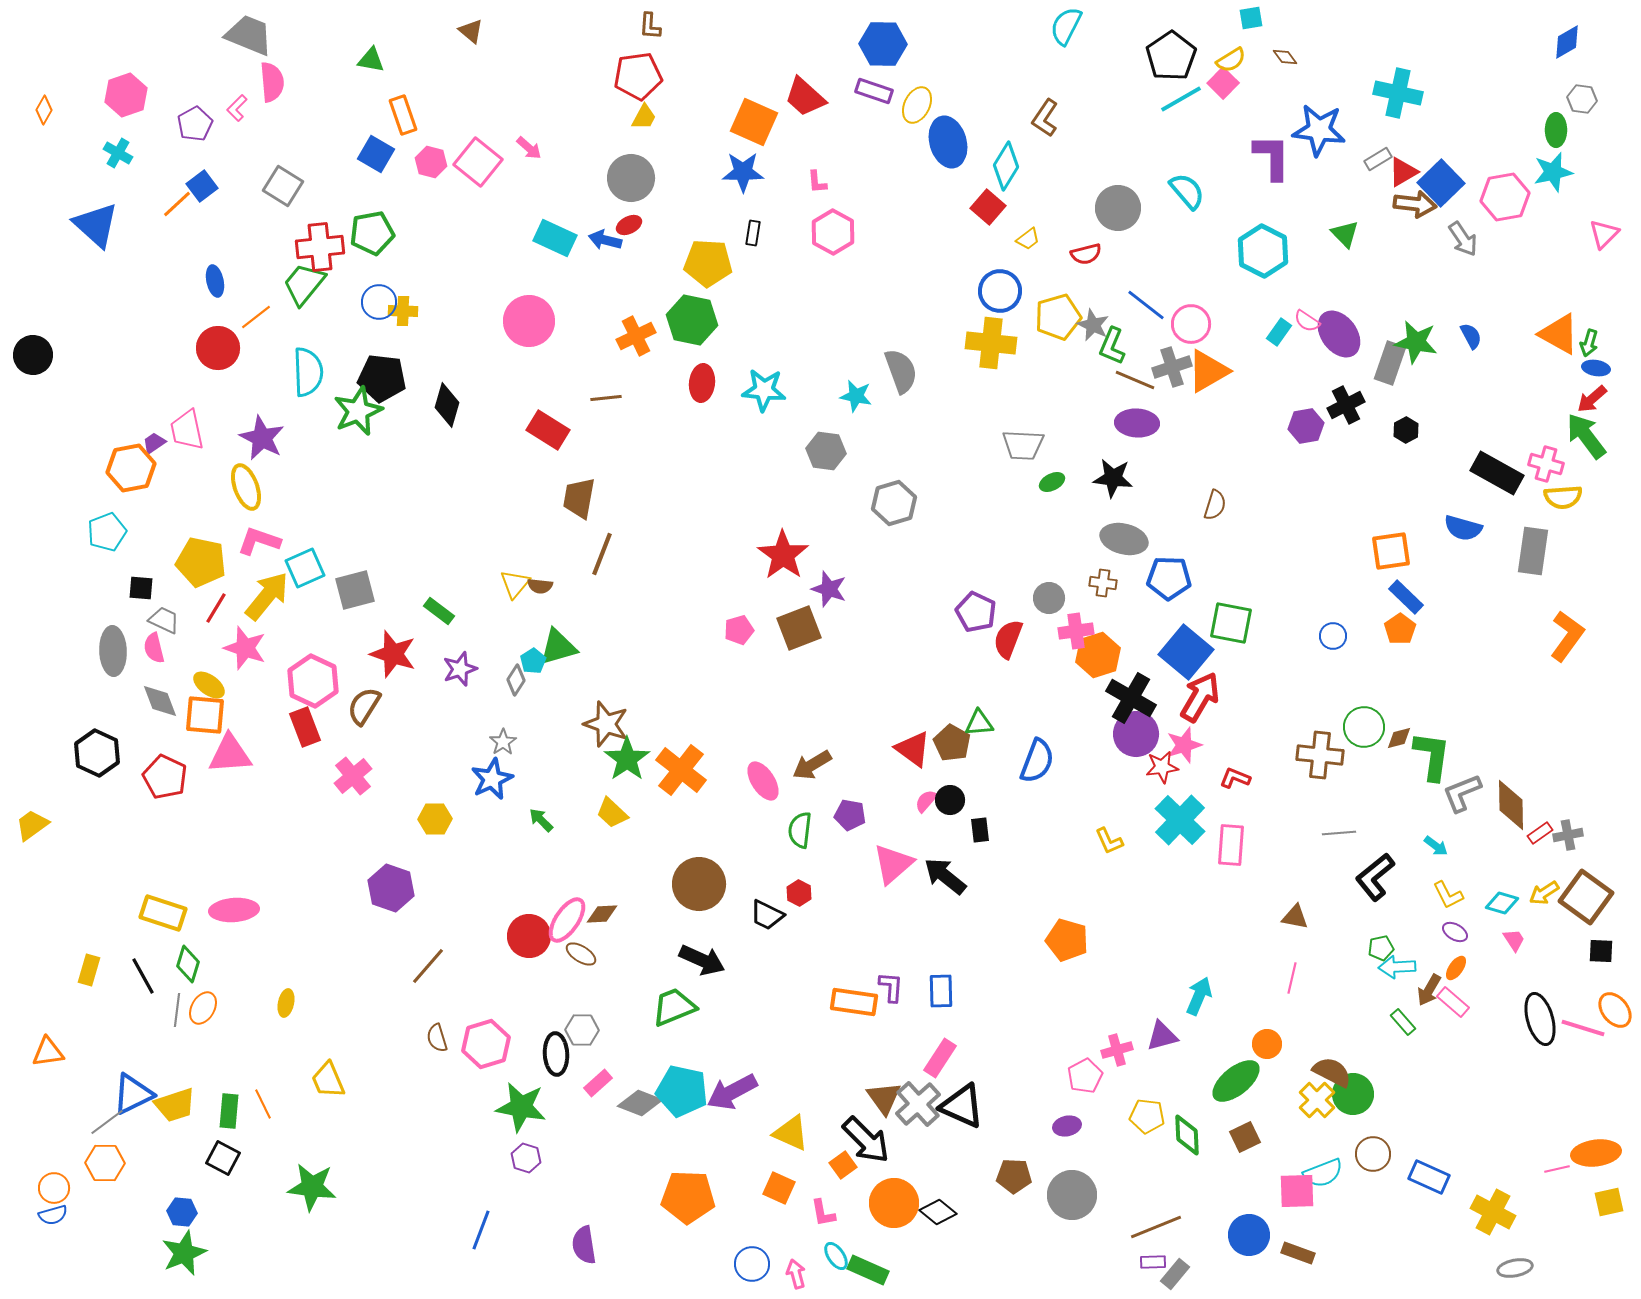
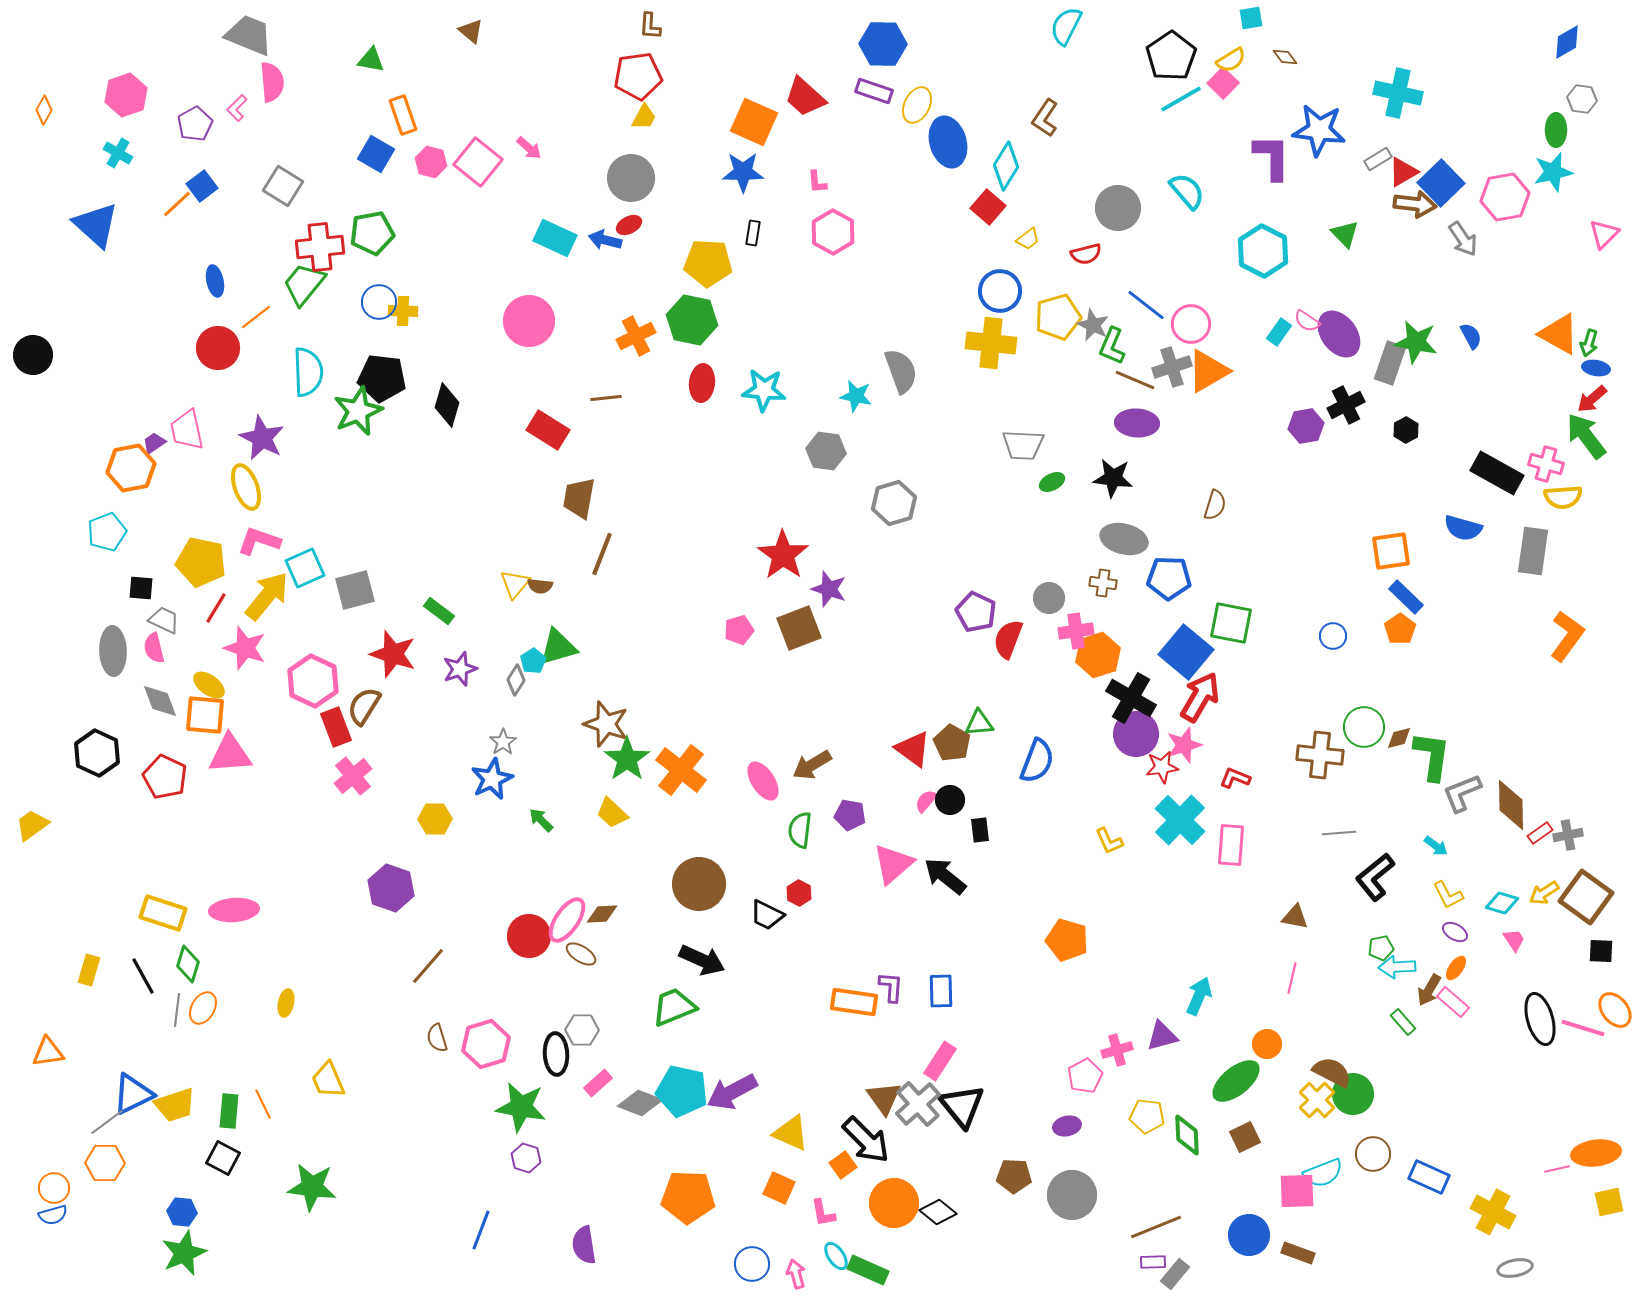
red rectangle at (305, 727): moved 31 px right
pink rectangle at (940, 1058): moved 3 px down
black triangle at (962, 1106): rotated 27 degrees clockwise
